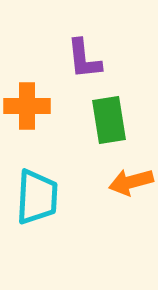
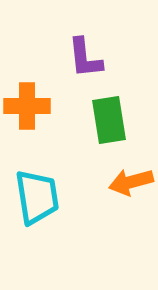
purple L-shape: moved 1 px right, 1 px up
cyan trapezoid: rotated 12 degrees counterclockwise
